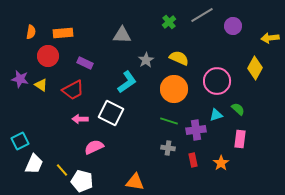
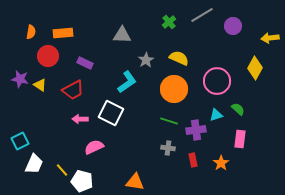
yellow triangle: moved 1 px left
